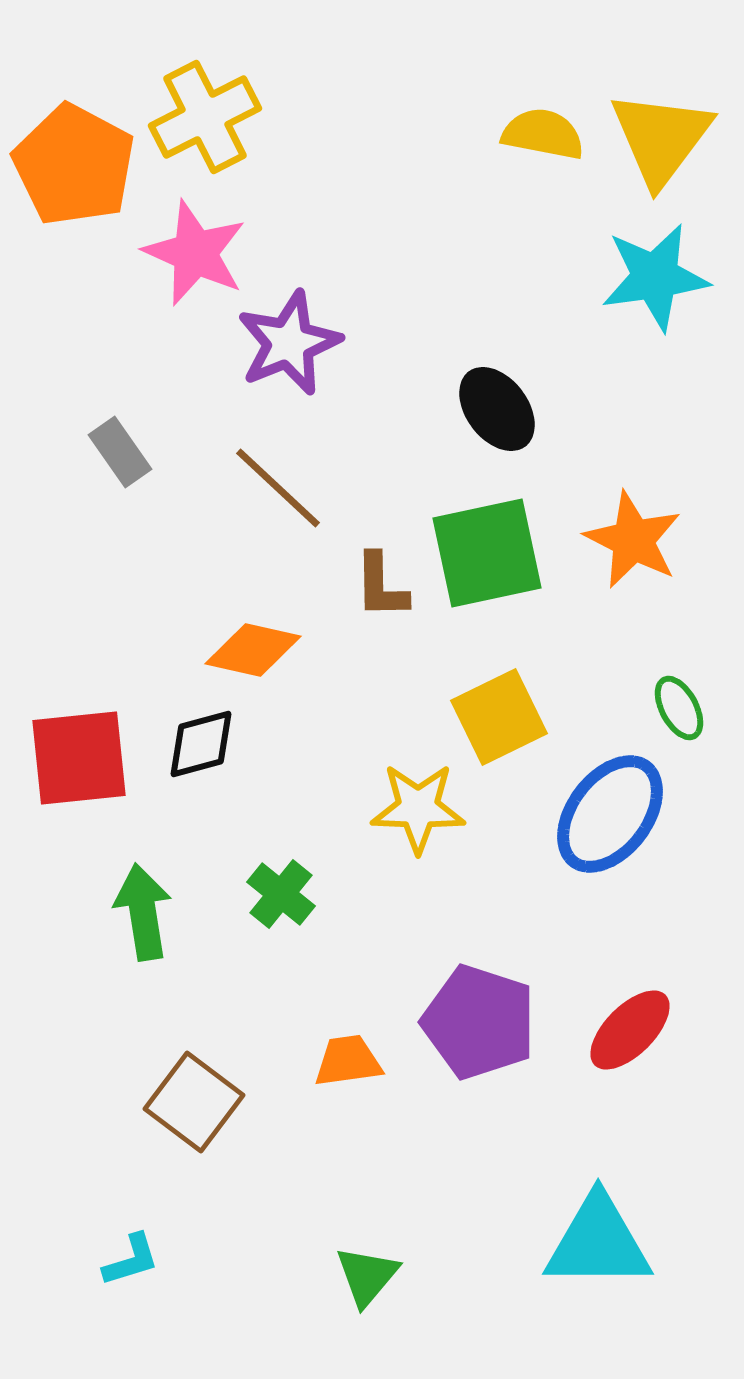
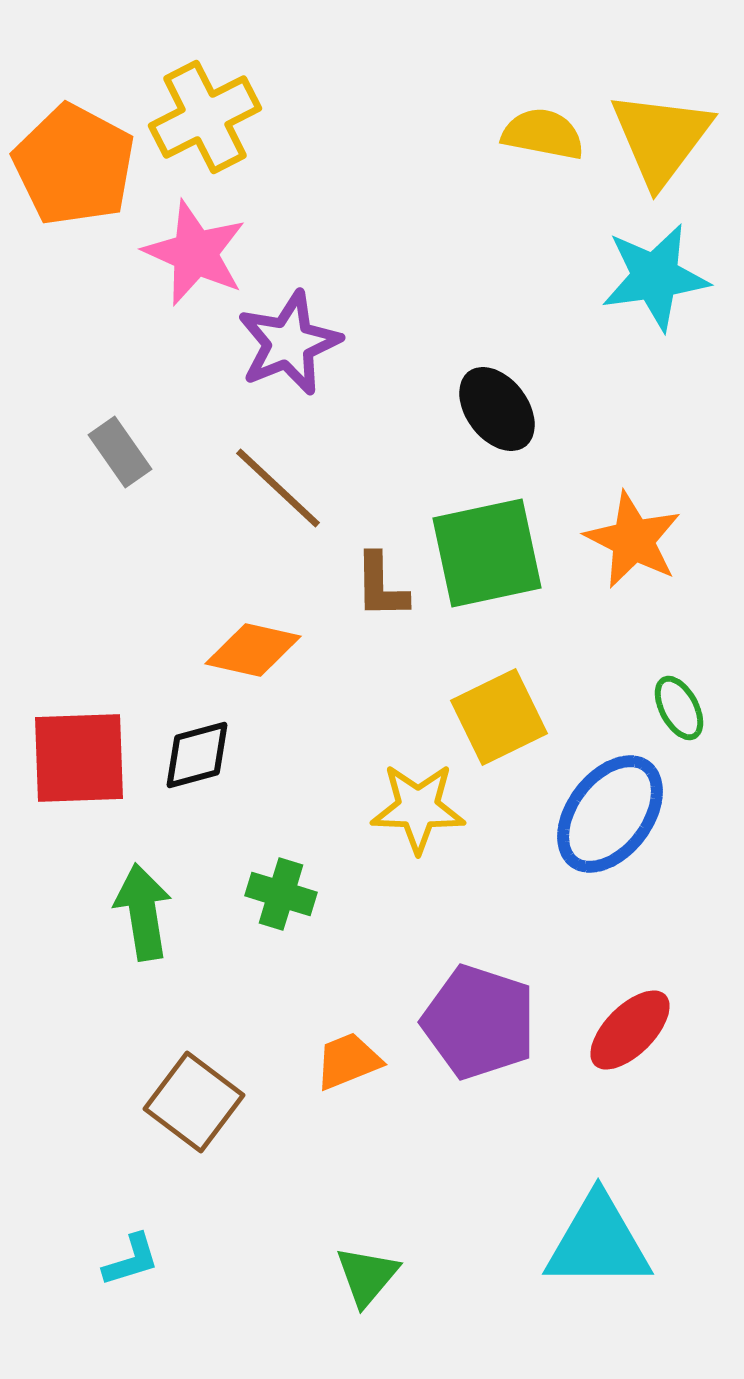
black diamond: moved 4 px left, 11 px down
red square: rotated 4 degrees clockwise
green cross: rotated 22 degrees counterclockwise
orange trapezoid: rotated 14 degrees counterclockwise
